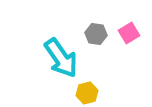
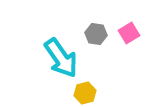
yellow hexagon: moved 2 px left
